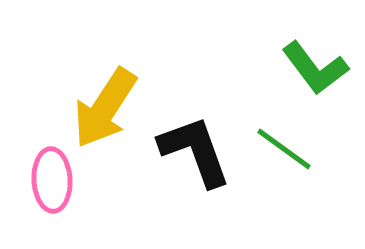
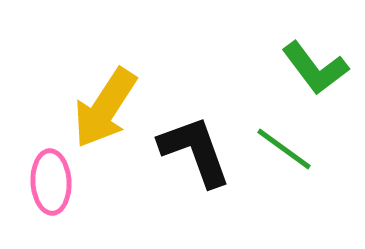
pink ellipse: moved 1 px left, 2 px down
